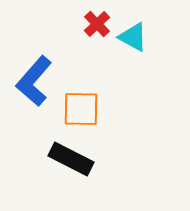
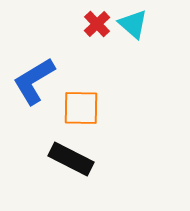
cyan triangle: moved 13 px up; rotated 12 degrees clockwise
blue L-shape: rotated 18 degrees clockwise
orange square: moved 1 px up
